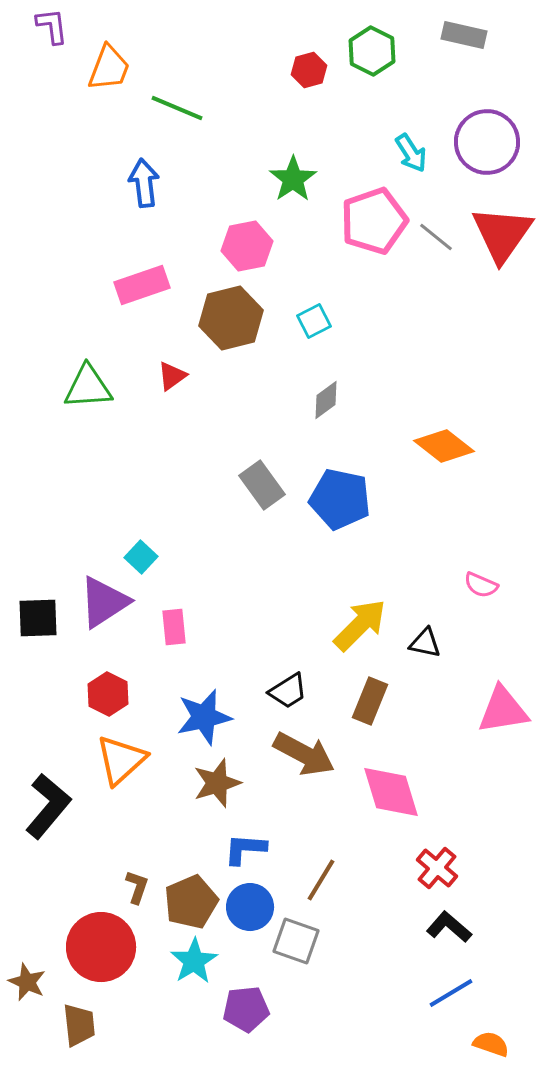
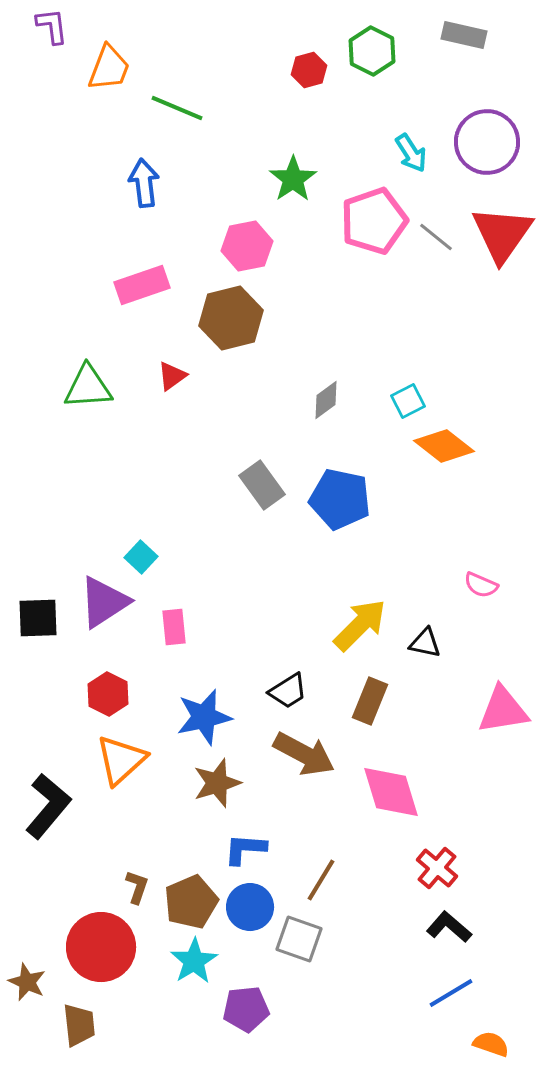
cyan square at (314, 321): moved 94 px right, 80 px down
gray square at (296, 941): moved 3 px right, 2 px up
